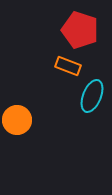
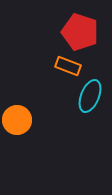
red pentagon: moved 2 px down
cyan ellipse: moved 2 px left
